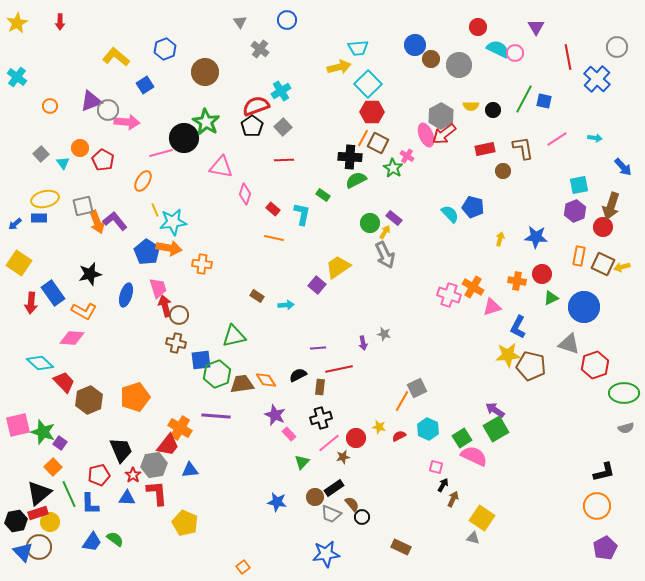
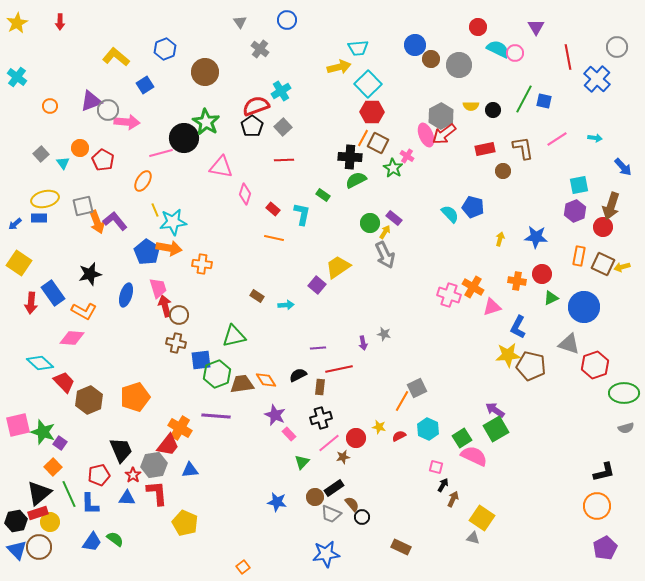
blue triangle at (23, 552): moved 6 px left, 2 px up
